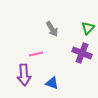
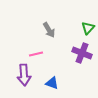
gray arrow: moved 3 px left, 1 px down
